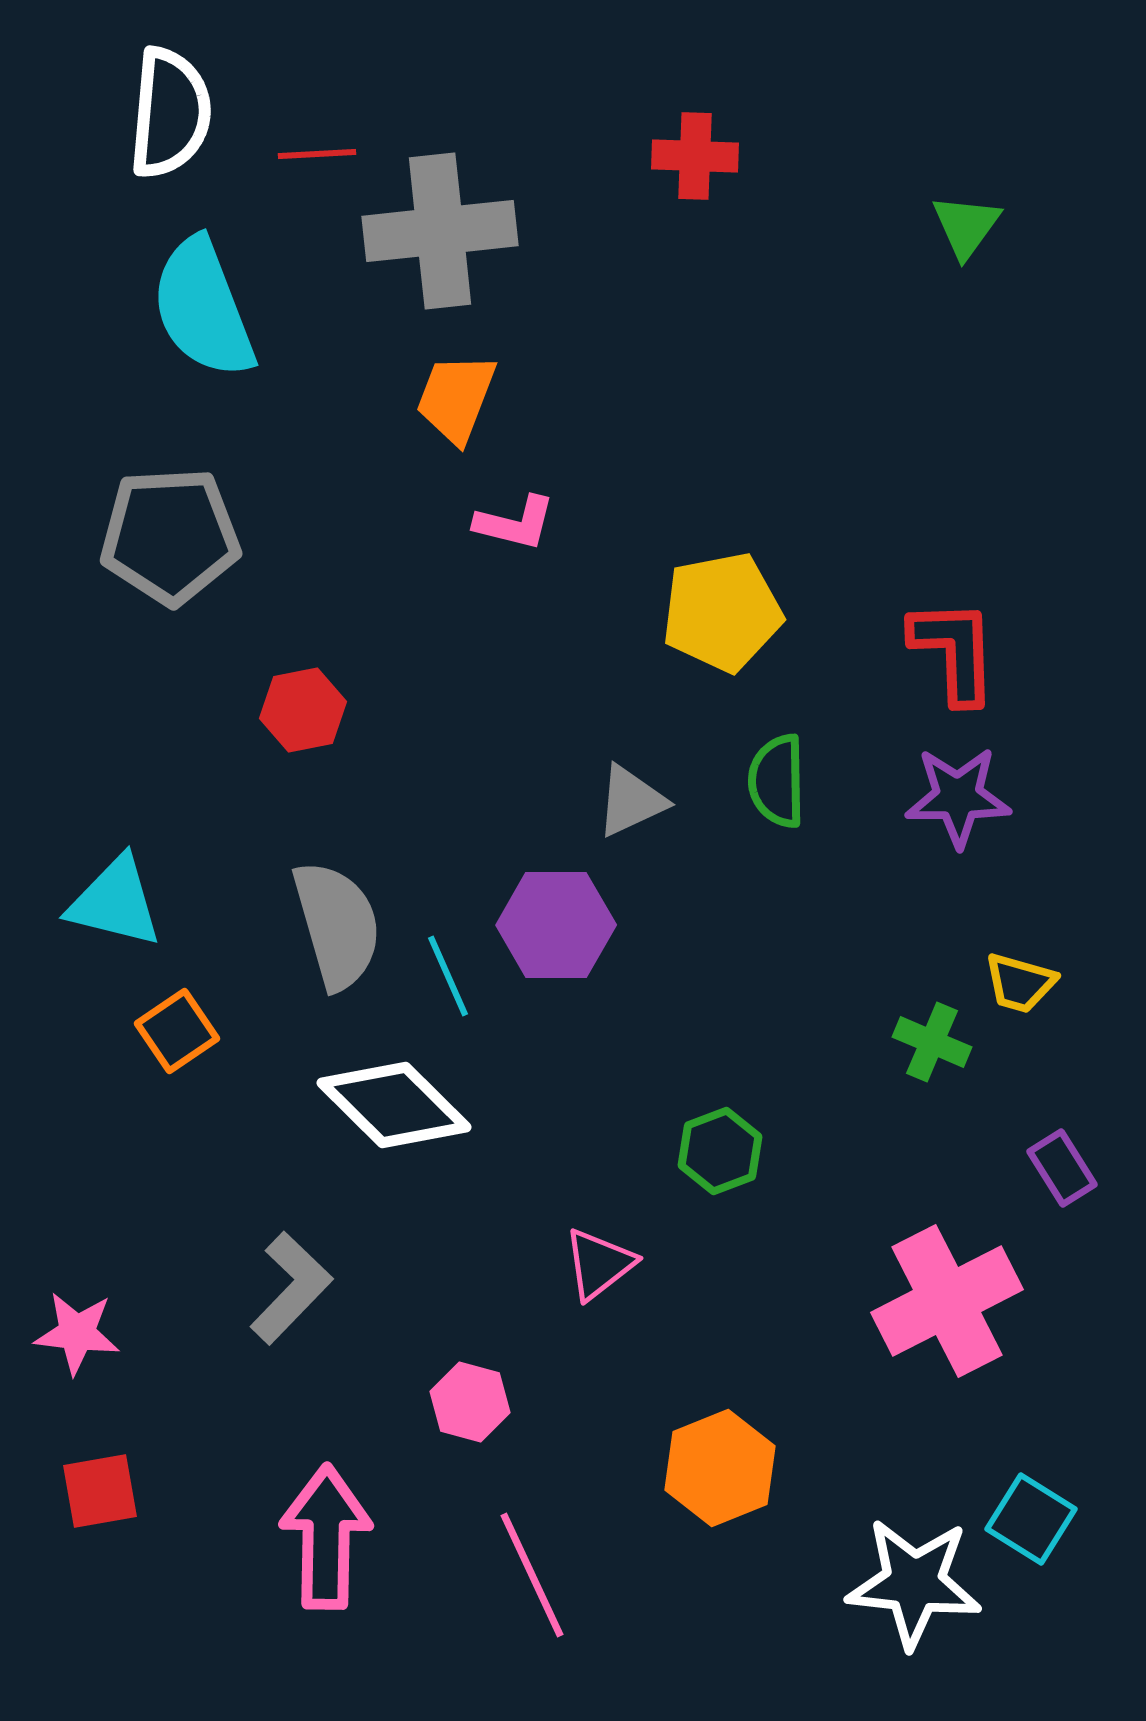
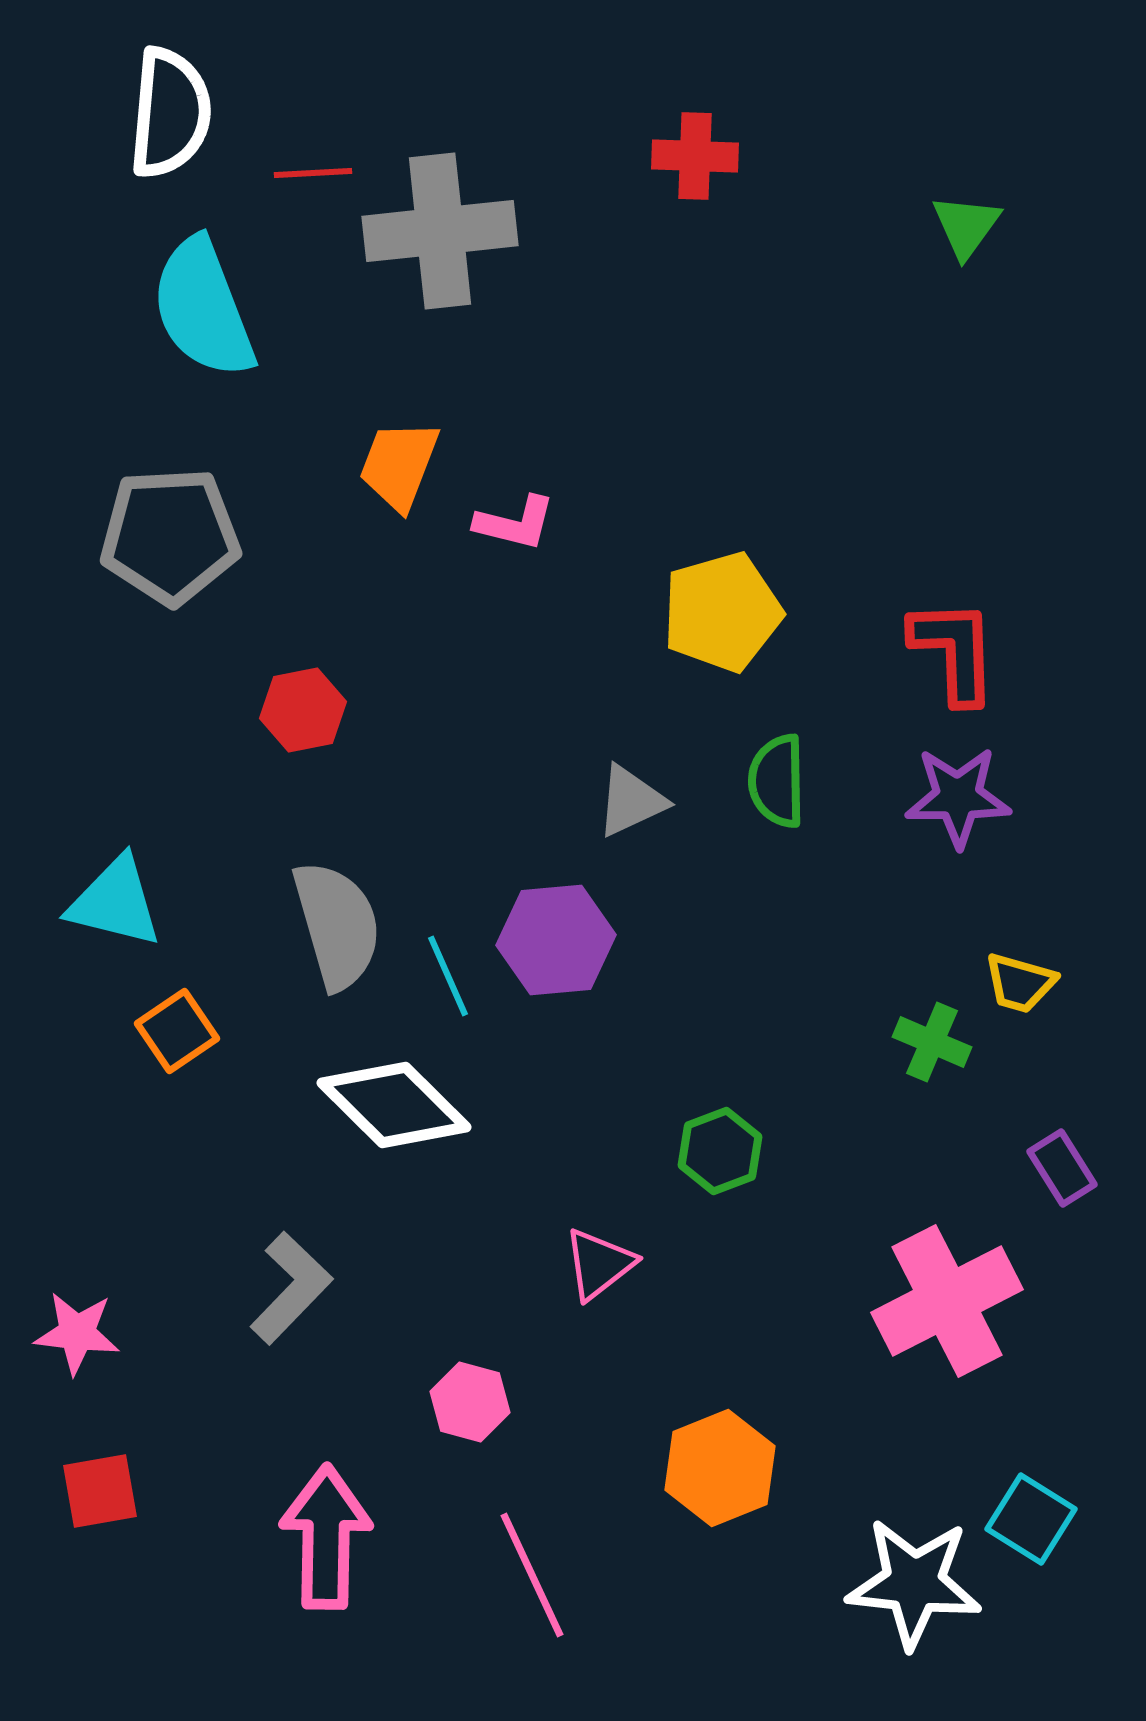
red line: moved 4 px left, 19 px down
orange trapezoid: moved 57 px left, 67 px down
yellow pentagon: rotated 5 degrees counterclockwise
purple hexagon: moved 15 px down; rotated 5 degrees counterclockwise
